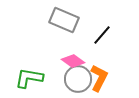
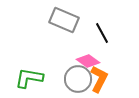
black line: moved 2 px up; rotated 70 degrees counterclockwise
pink diamond: moved 15 px right
orange L-shape: moved 1 px down
